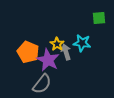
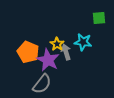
cyan star: moved 1 px right, 1 px up
